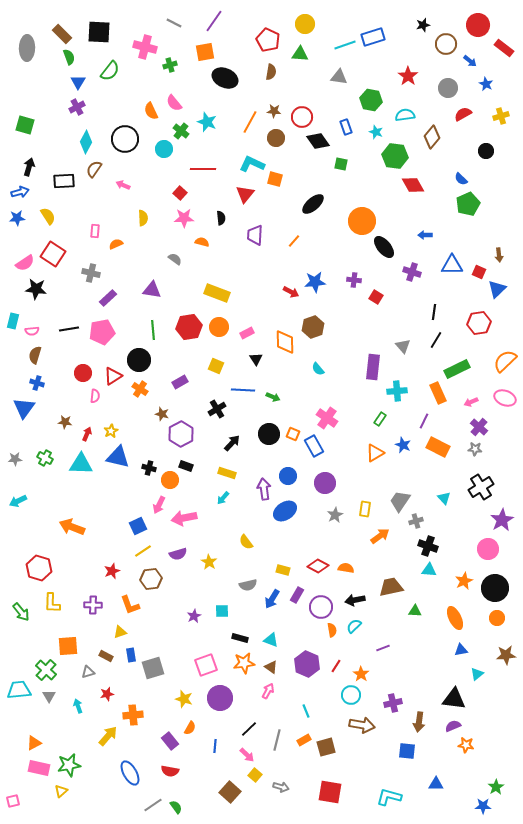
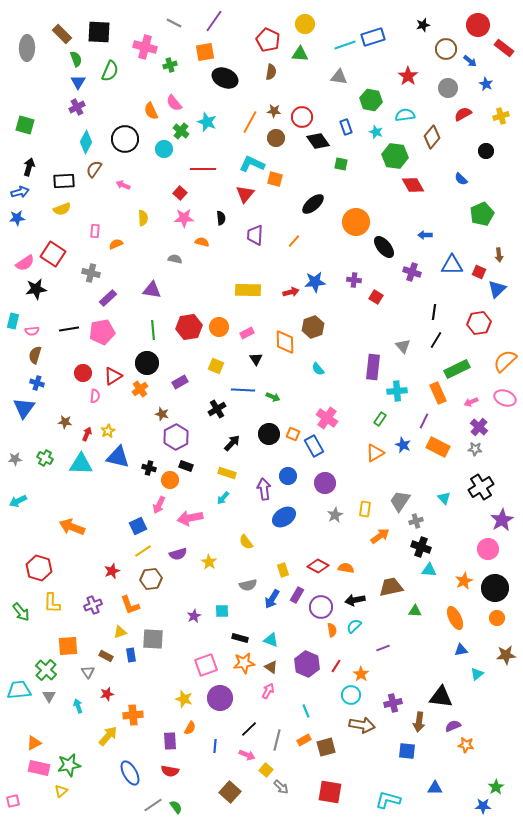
brown circle at (446, 44): moved 5 px down
green semicircle at (69, 57): moved 7 px right, 2 px down
green semicircle at (110, 71): rotated 15 degrees counterclockwise
green pentagon at (468, 204): moved 14 px right, 10 px down
yellow semicircle at (48, 216): moved 14 px right, 7 px up; rotated 102 degrees clockwise
orange circle at (362, 221): moved 6 px left, 1 px down
gray semicircle at (175, 259): rotated 24 degrees counterclockwise
black star at (36, 289): rotated 15 degrees counterclockwise
red arrow at (291, 292): rotated 42 degrees counterclockwise
yellow rectangle at (217, 293): moved 31 px right, 3 px up; rotated 20 degrees counterclockwise
black circle at (139, 360): moved 8 px right, 3 px down
orange cross at (140, 389): rotated 21 degrees clockwise
yellow star at (111, 431): moved 3 px left
purple hexagon at (181, 434): moved 5 px left, 3 px down
blue ellipse at (285, 511): moved 1 px left, 6 px down
pink arrow at (184, 518): moved 6 px right
black cross at (428, 546): moved 7 px left, 1 px down
yellow rectangle at (283, 570): rotated 56 degrees clockwise
purple cross at (93, 605): rotated 24 degrees counterclockwise
gray square at (153, 668): moved 29 px up; rotated 20 degrees clockwise
gray triangle at (88, 672): rotated 48 degrees counterclockwise
black triangle at (454, 699): moved 13 px left, 2 px up
purple rectangle at (170, 741): rotated 36 degrees clockwise
pink arrow at (247, 755): rotated 21 degrees counterclockwise
yellow square at (255, 775): moved 11 px right, 5 px up
blue triangle at (436, 784): moved 1 px left, 4 px down
gray arrow at (281, 787): rotated 28 degrees clockwise
cyan L-shape at (389, 797): moved 1 px left, 3 px down
